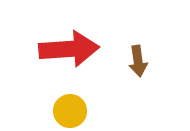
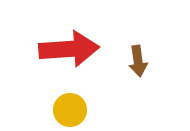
yellow circle: moved 1 px up
